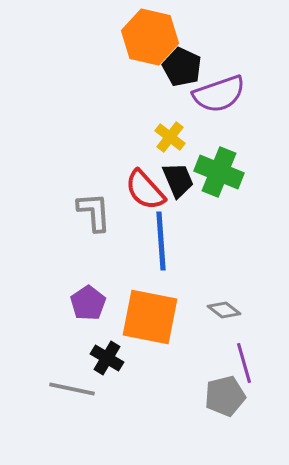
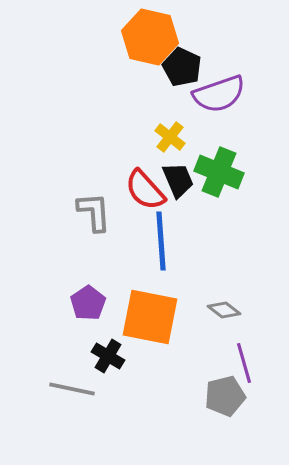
black cross: moved 1 px right, 2 px up
